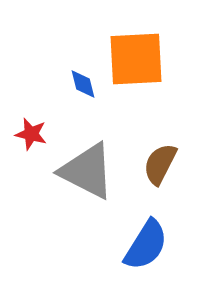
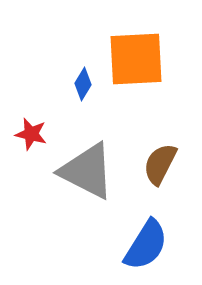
blue diamond: rotated 44 degrees clockwise
